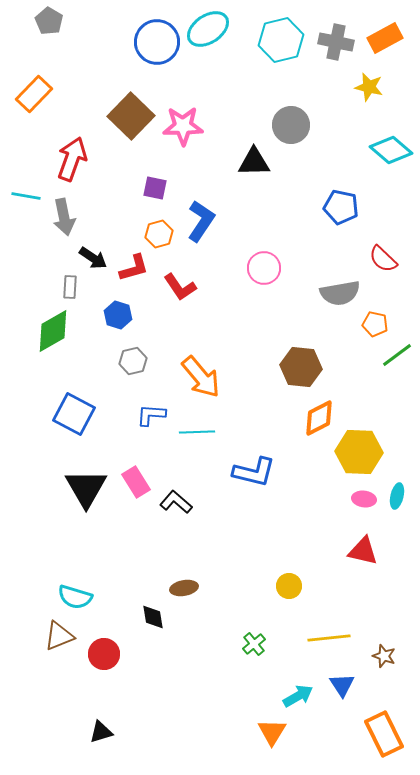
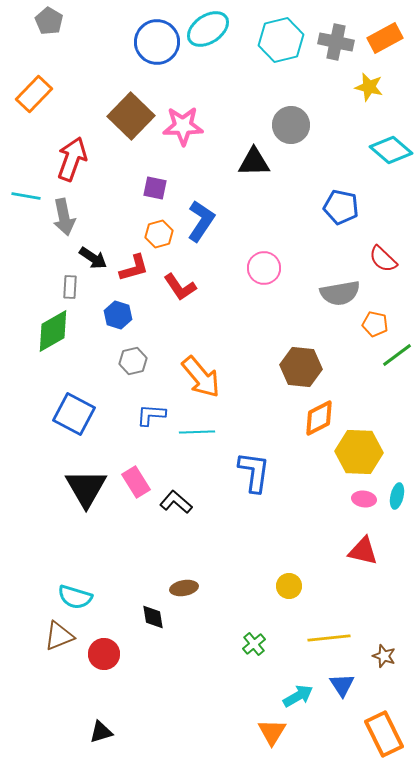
blue L-shape at (254, 472): rotated 96 degrees counterclockwise
